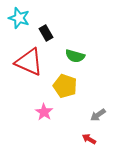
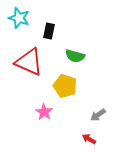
black rectangle: moved 3 px right, 2 px up; rotated 42 degrees clockwise
